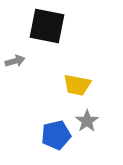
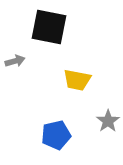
black square: moved 2 px right, 1 px down
yellow trapezoid: moved 5 px up
gray star: moved 21 px right
